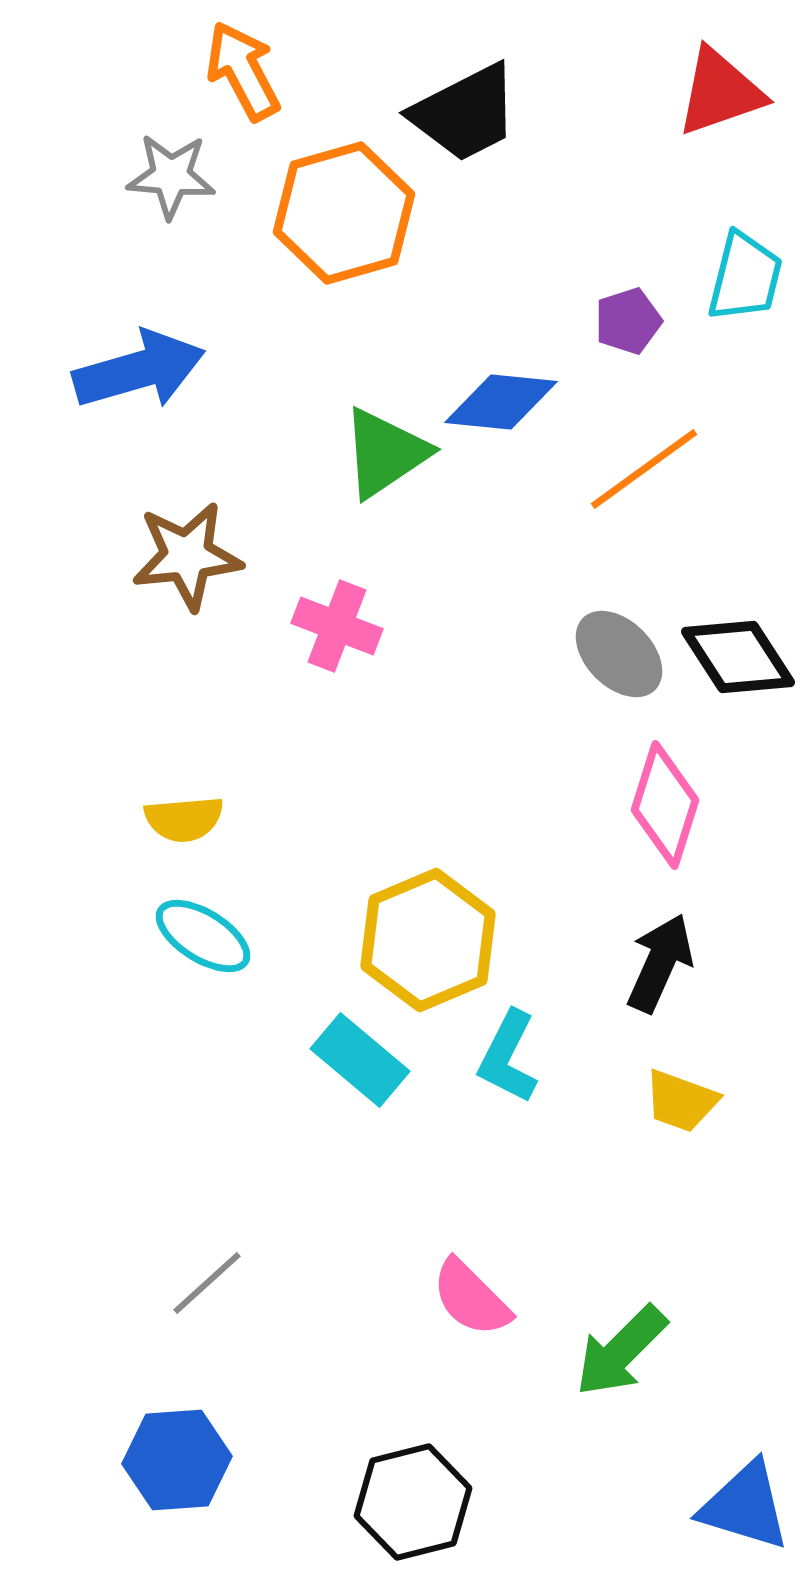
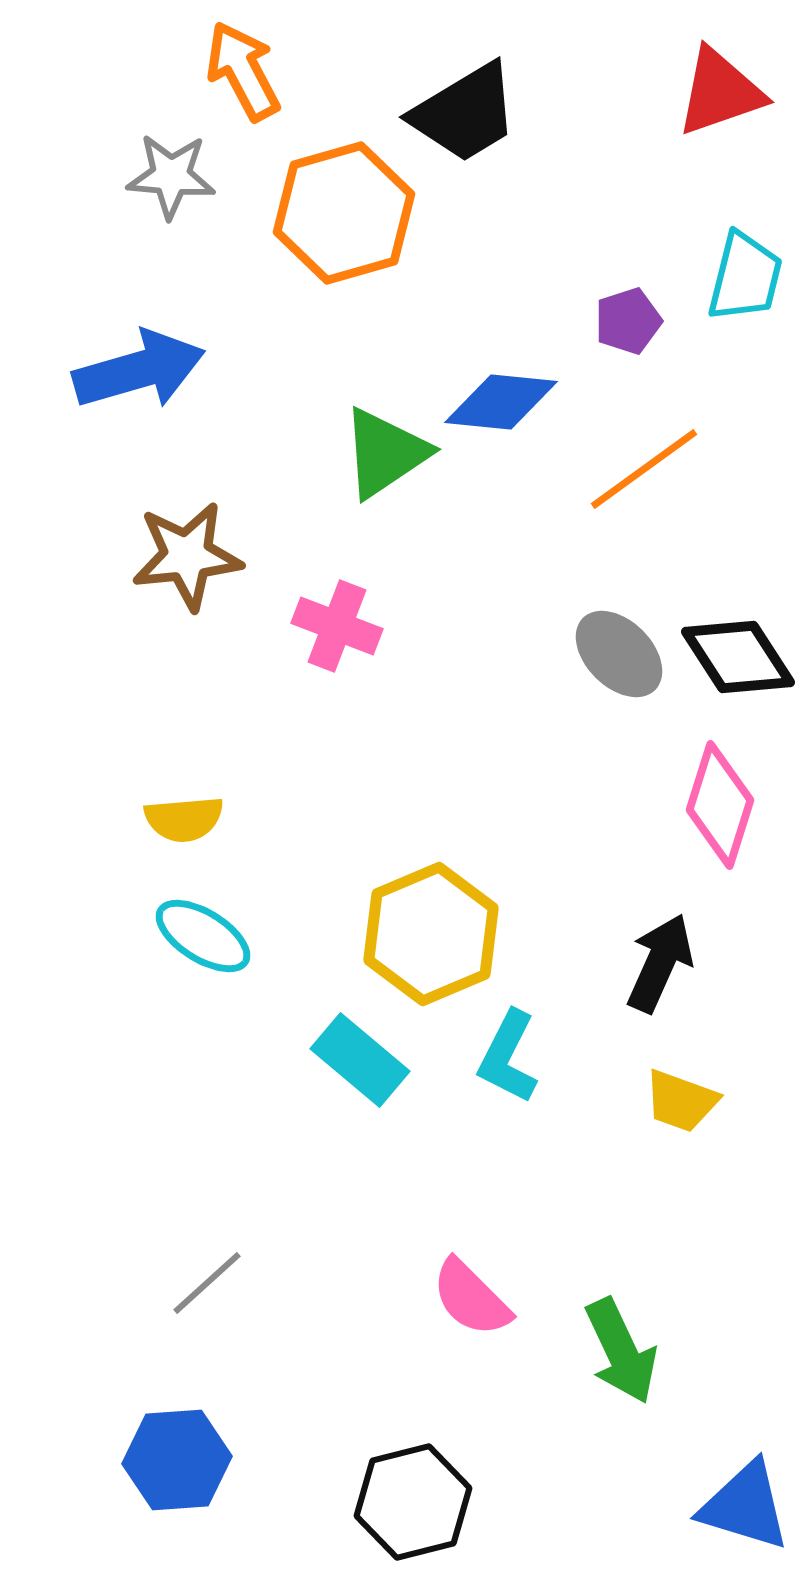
black trapezoid: rotated 4 degrees counterclockwise
pink diamond: moved 55 px right
yellow hexagon: moved 3 px right, 6 px up
green arrow: rotated 70 degrees counterclockwise
